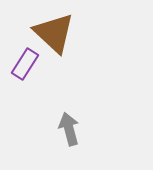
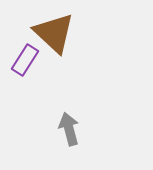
purple rectangle: moved 4 px up
